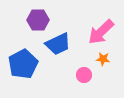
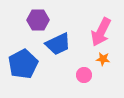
pink arrow: rotated 20 degrees counterclockwise
